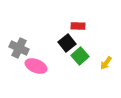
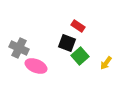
red rectangle: rotated 32 degrees clockwise
black square: rotated 30 degrees counterclockwise
